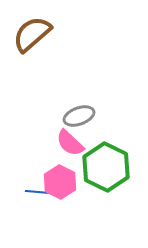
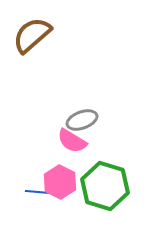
brown semicircle: moved 1 px down
gray ellipse: moved 3 px right, 4 px down
pink semicircle: moved 2 px right, 2 px up; rotated 12 degrees counterclockwise
green hexagon: moved 1 px left, 19 px down; rotated 9 degrees counterclockwise
